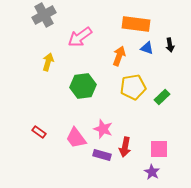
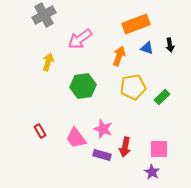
orange rectangle: rotated 28 degrees counterclockwise
pink arrow: moved 2 px down
red rectangle: moved 1 px right, 1 px up; rotated 24 degrees clockwise
